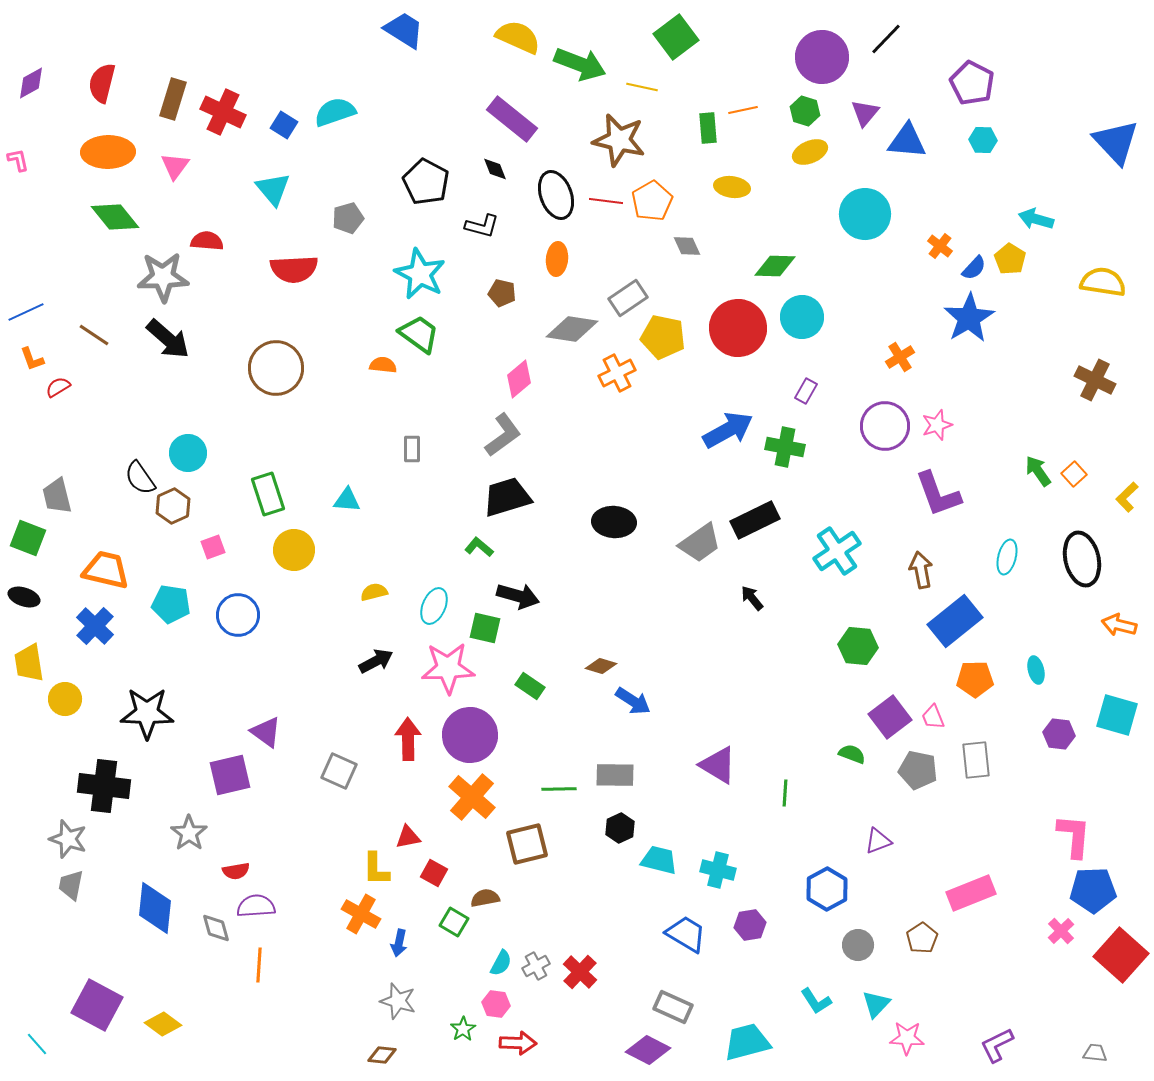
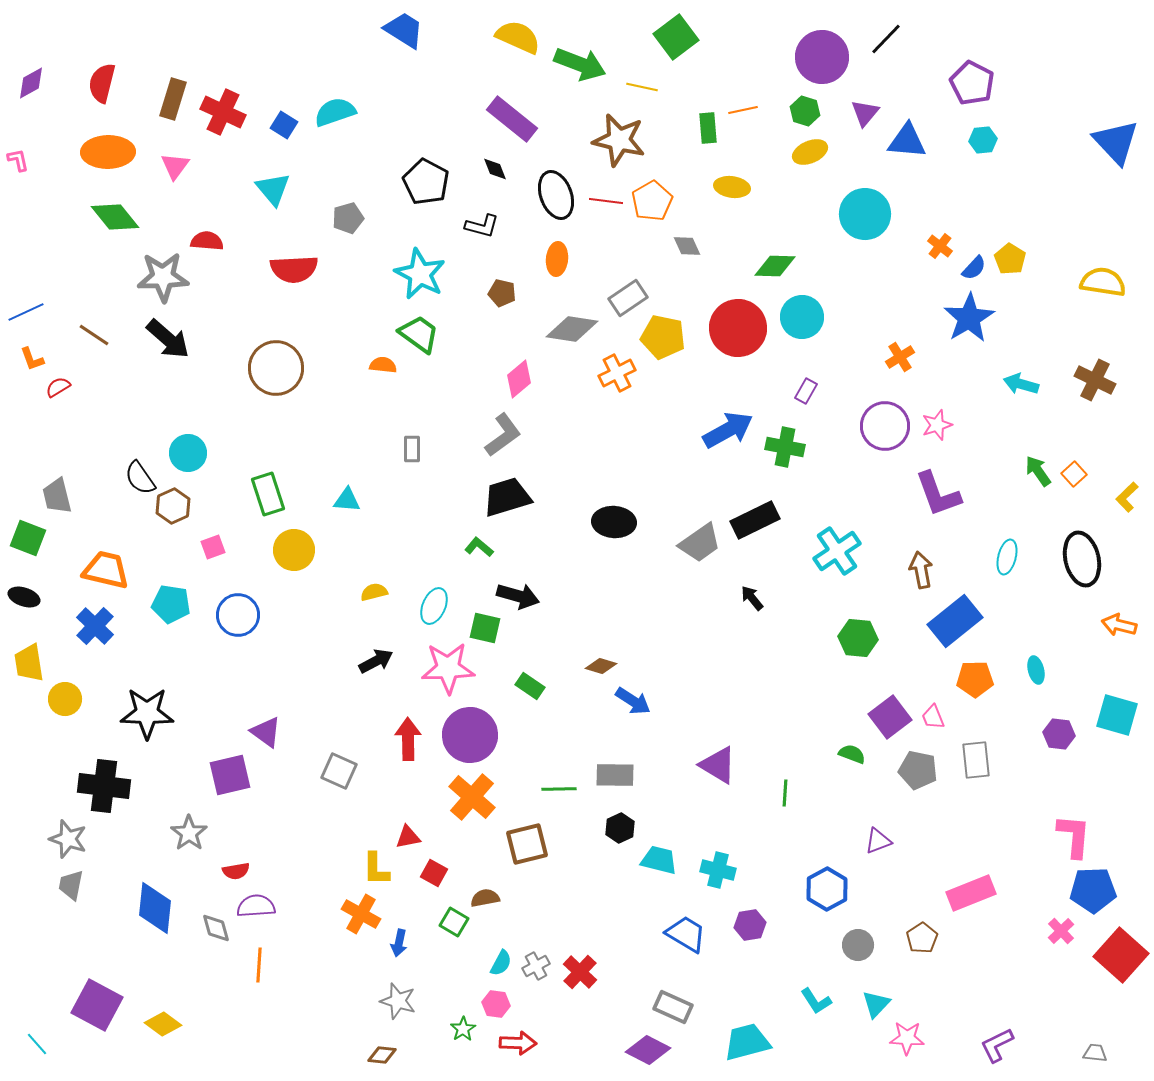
cyan hexagon at (983, 140): rotated 8 degrees counterclockwise
cyan arrow at (1036, 219): moved 15 px left, 165 px down
green hexagon at (858, 646): moved 8 px up
